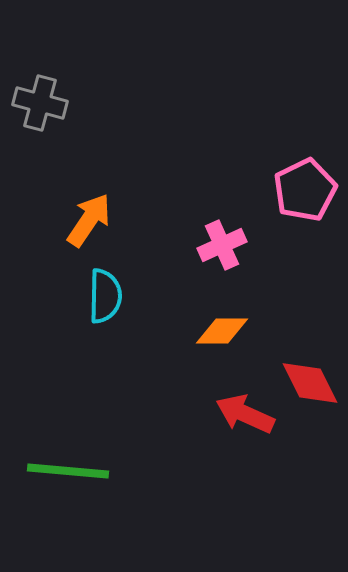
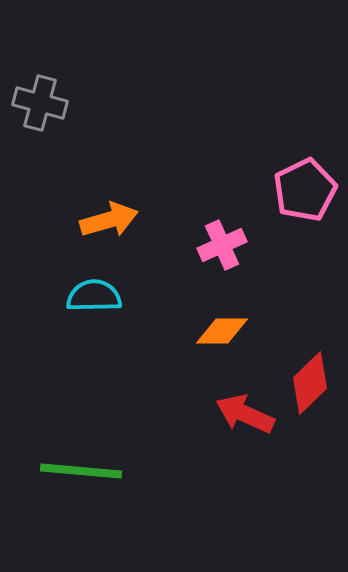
orange arrow: moved 20 px right; rotated 40 degrees clockwise
cyan semicircle: moved 11 px left; rotated 92 degrees counterclockwise
red diamond: rotated 72 degrees clockwise
green line: moved 13 px right
